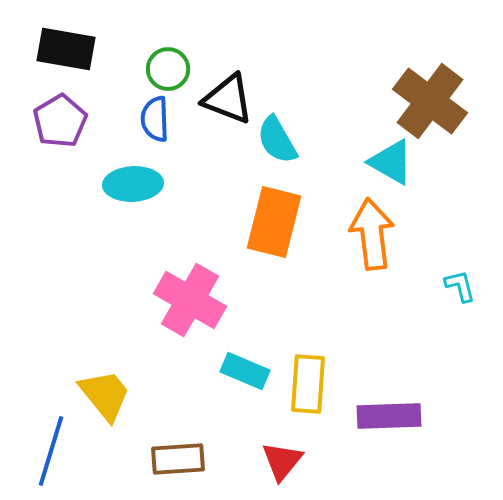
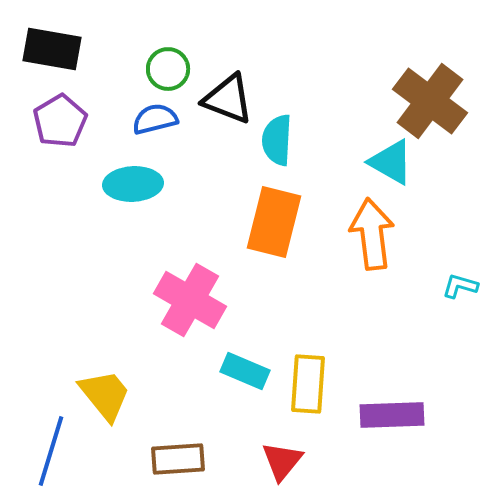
black rectangle: moved 14 px left
blue semicircle: rotated 78 degrees clockwise
cyan semicircle: rotated 33 degrees clockwise
cyan L-shape: rotated 60 degrees counterclockwise
purple rectangle: moved 3 px right, 1 px up
